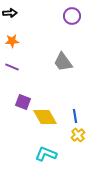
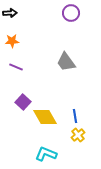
purple circle: moved 1 px left, 3 px up
gray trapezoid: moved 3 px right
purple line: moved 4 px right
purple square: rotated 21 degrees clockwise
